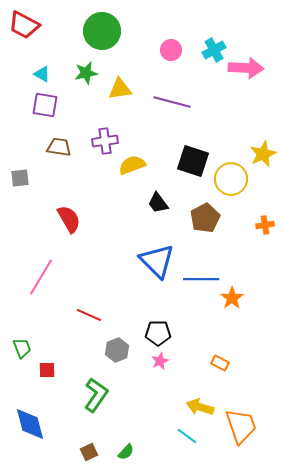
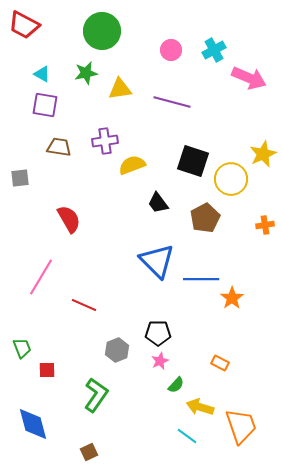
pink arrow: moved 3 px right, 10 px down; rotated 20 degrees clockwise
red line: moved 5 px left, 10 px up
blue diamond: moved 3 px right
green semicircle: moved 50 px right, 67 px up
